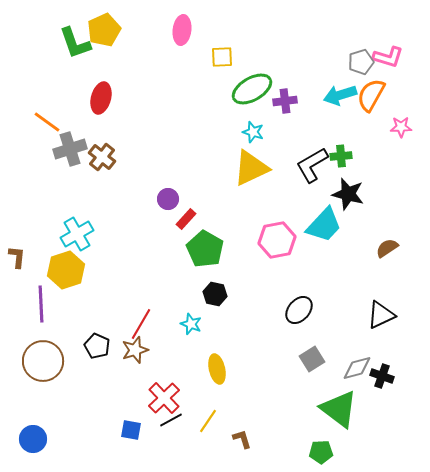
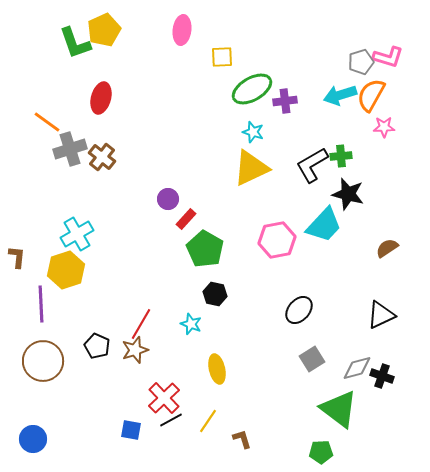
pink star at (401, 127): moved 17 px left
